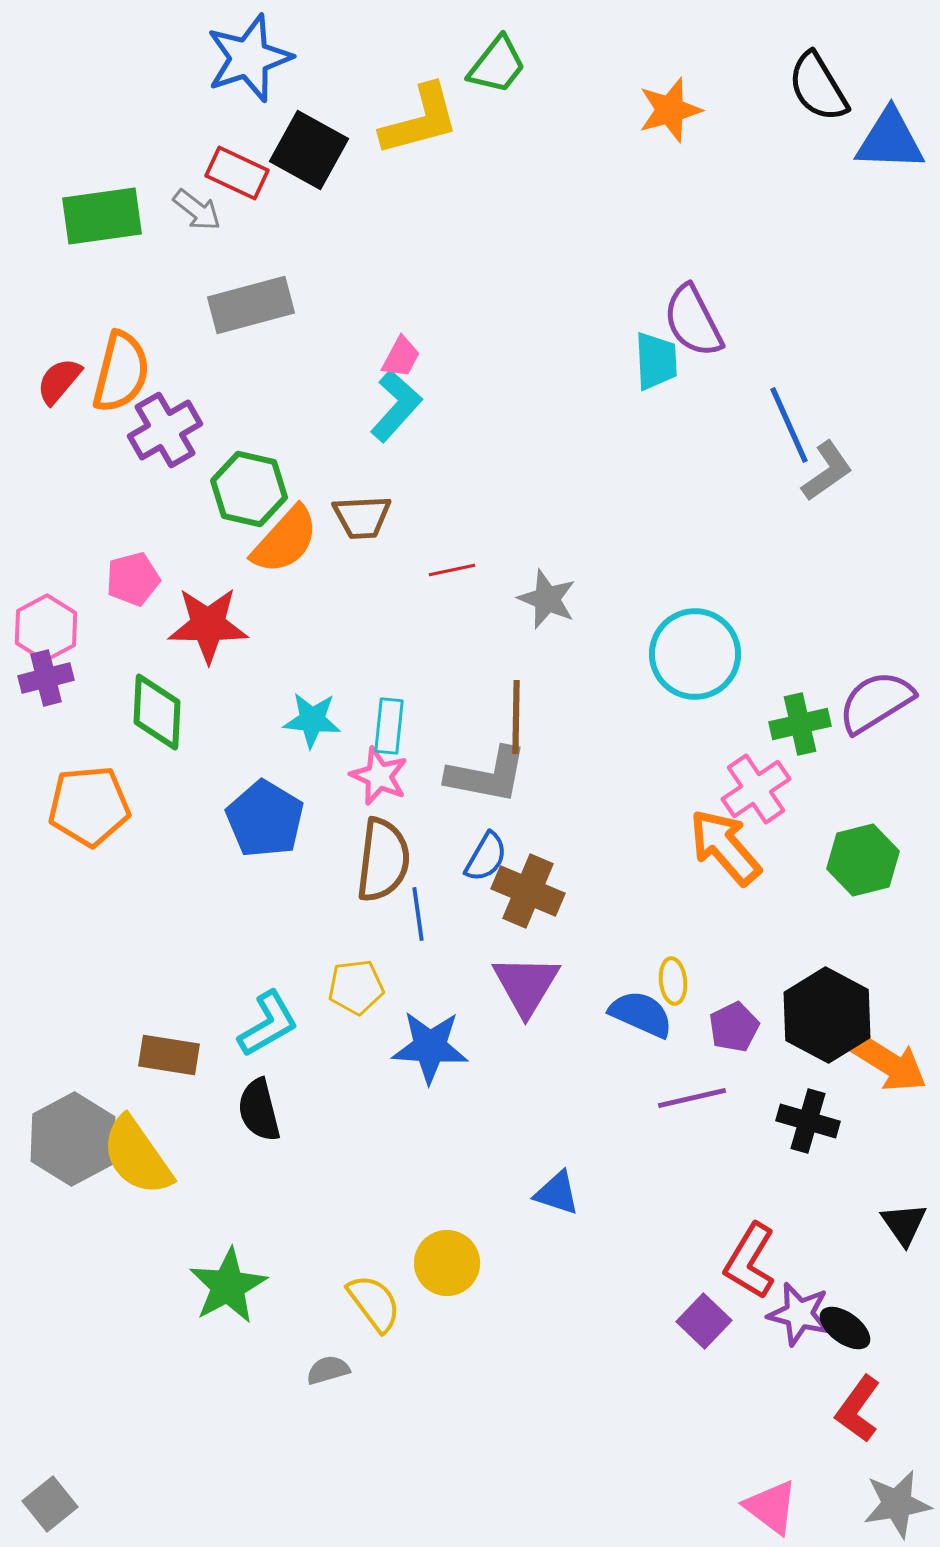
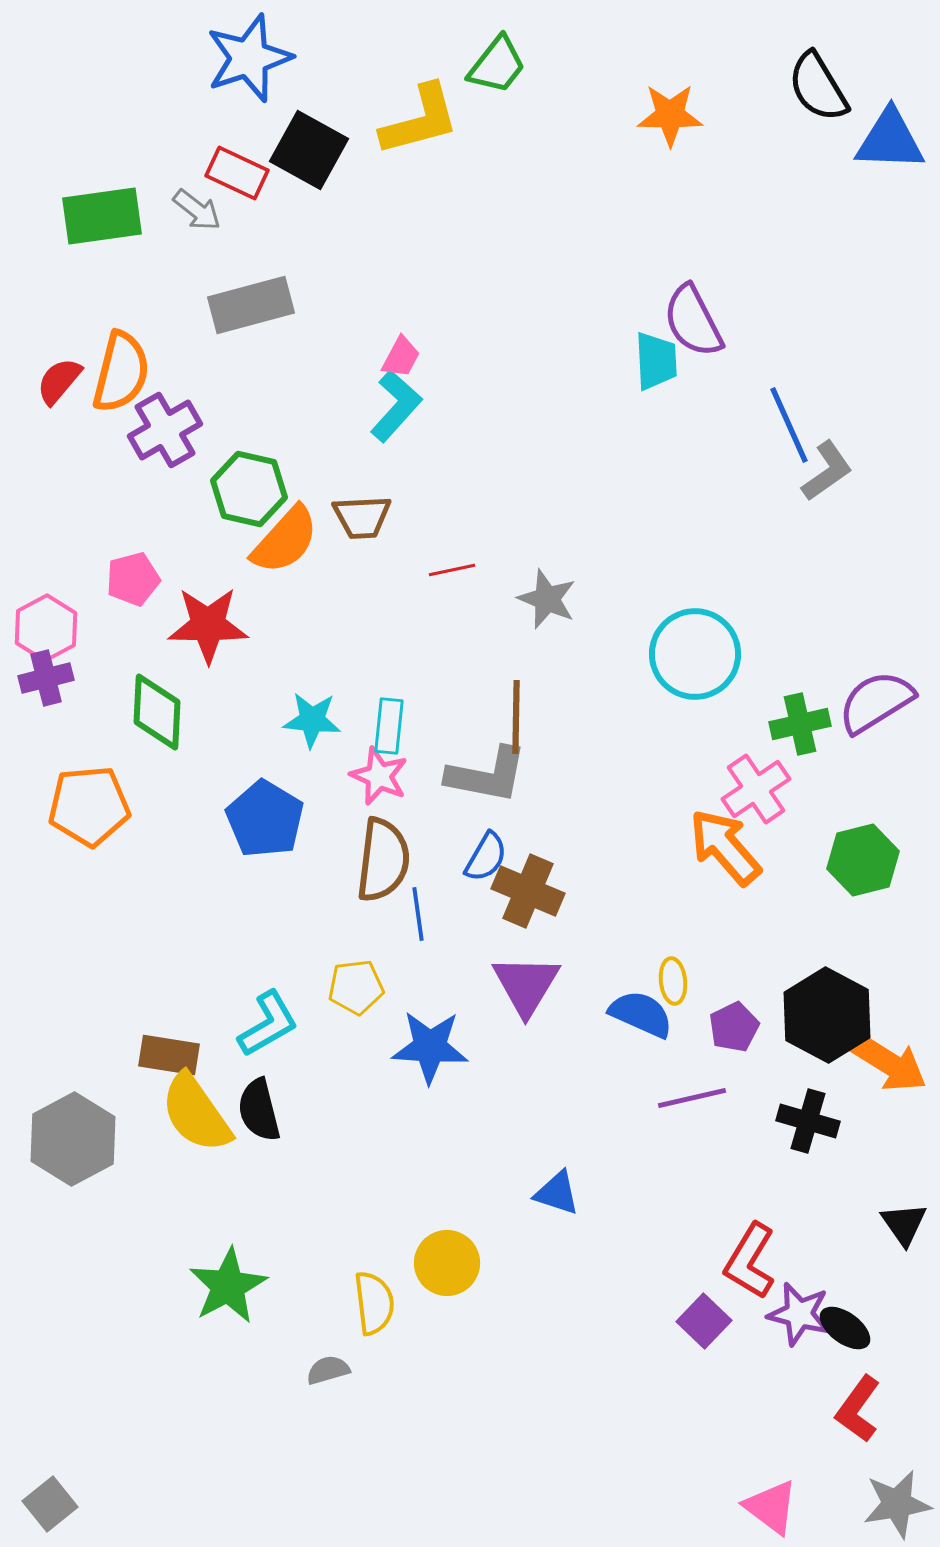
orange star at (670, 110): moved 5 px down; rotated 16 degrees clockwise
yellow semicircle at (137, 1156): moved 59 px right, 43 px up
yellow semicircle at (374, 1303): rotated 30 degrees clockwise
